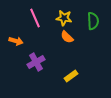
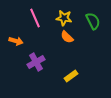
green semicircle: rotated 24 degrees counterclockwise
